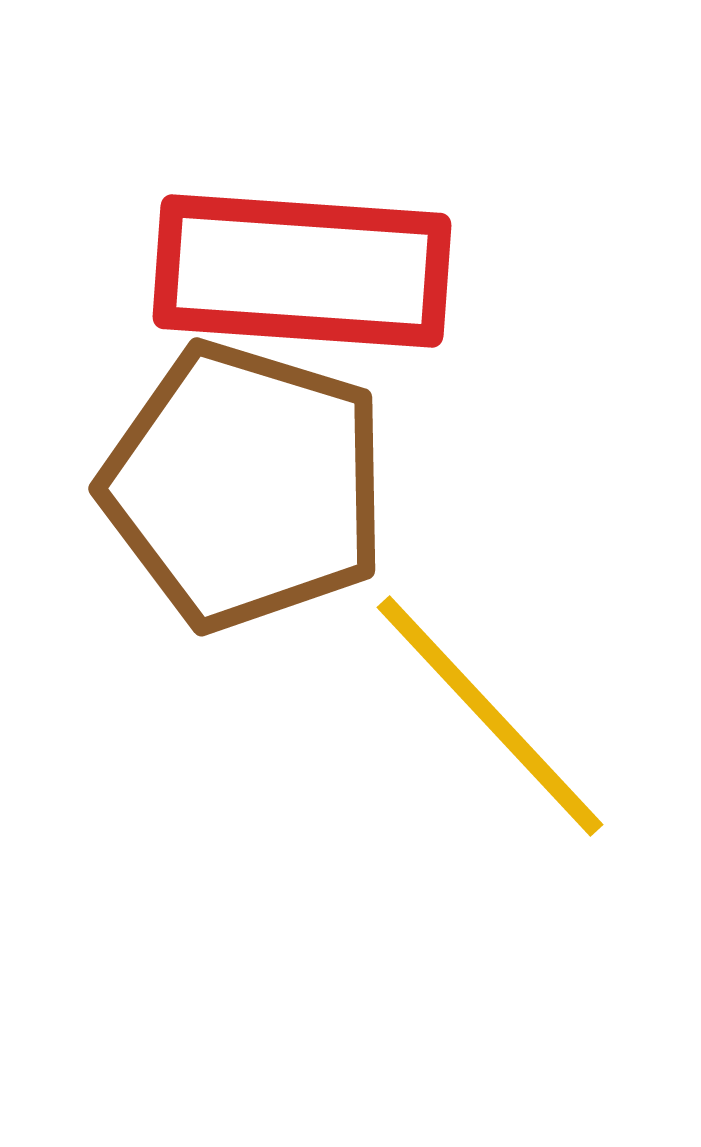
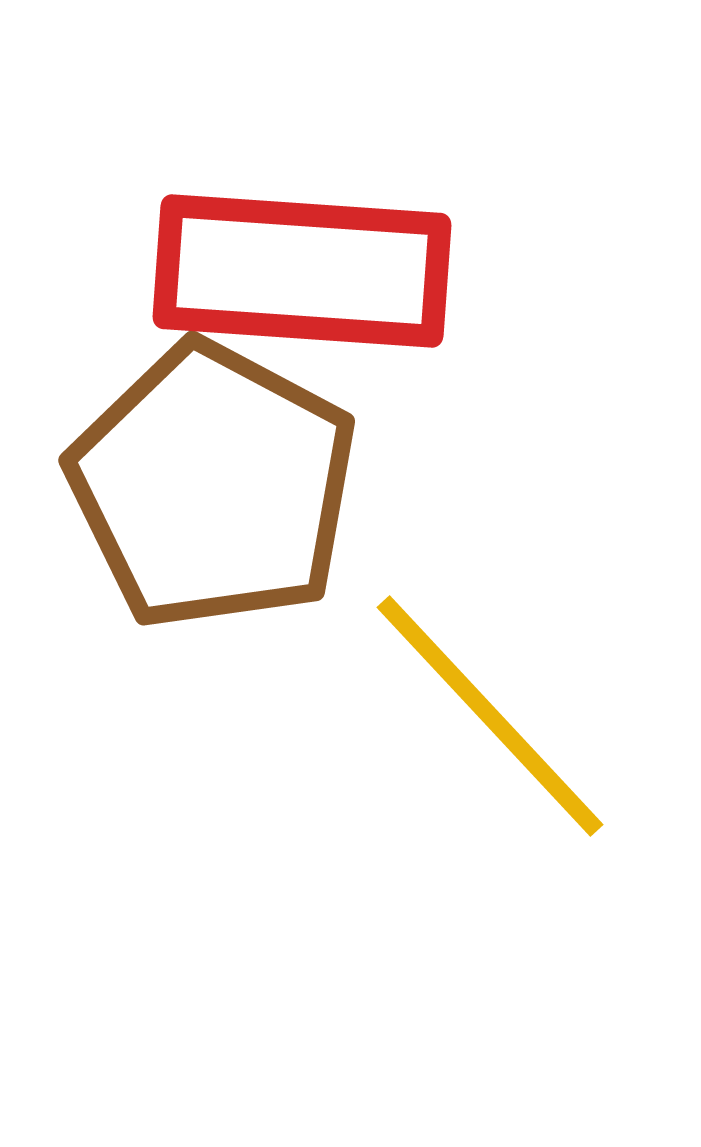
brown pentagon: moved 32 px left; rotated 11 degrees clockwise
